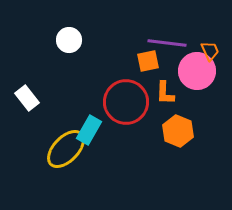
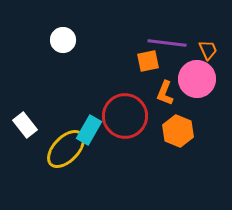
white circle: moved 6 px left
orange trapezoid: moved 2 px left, 1 px up
pink circle: moved 8 px down
orange L-shape: rotated 20 degrees clockwise
white rectangle: moved 2 px left, 27 px down
red circle: moved 1 px left, 14 px down
